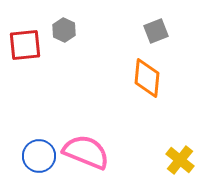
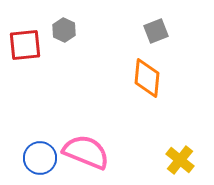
blue circle: moved 1 px right, 2 px down
